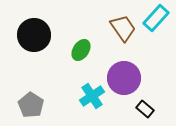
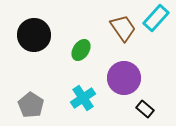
cyan cross: moved 9 px left, 2 px down
